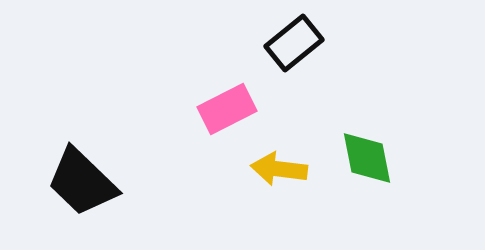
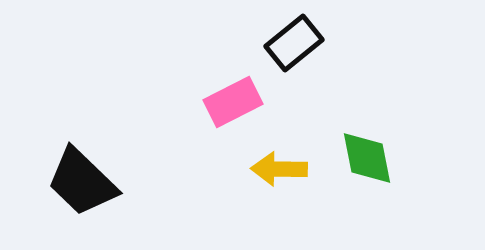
pink rectangle: moved 6 px right, 7 px up
yellow arrow: rotated 6 degrees counterclockwise
